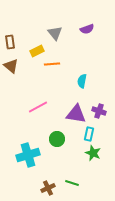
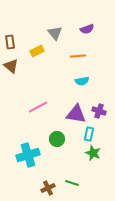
orange line: moved 26 px right, 8 px up
cyan semicircle: rotated 112 degrees counterclockwise
